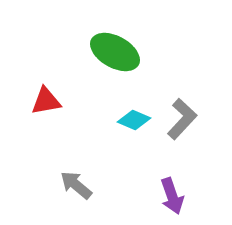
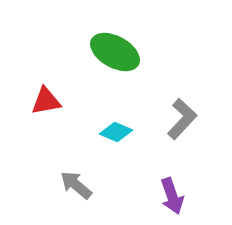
cyan diamond: moved 18 px left, 12 px down
